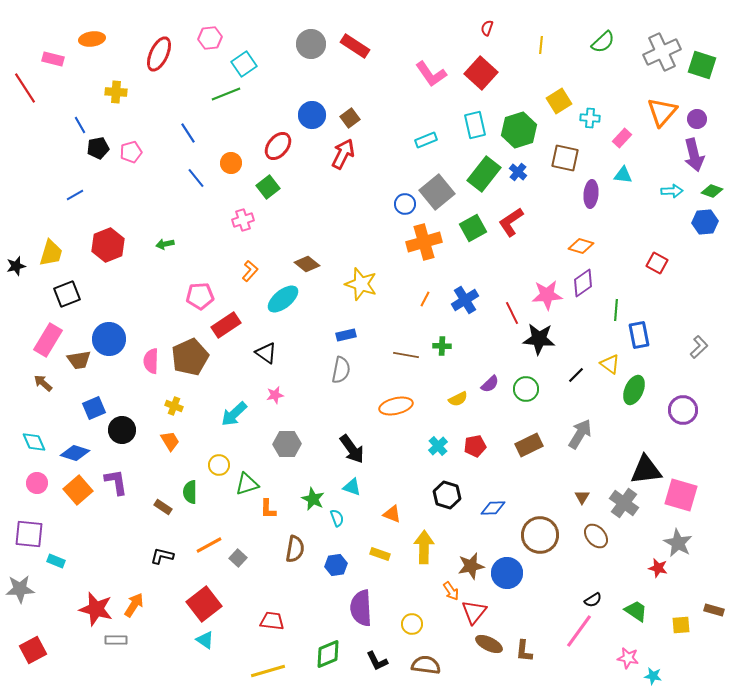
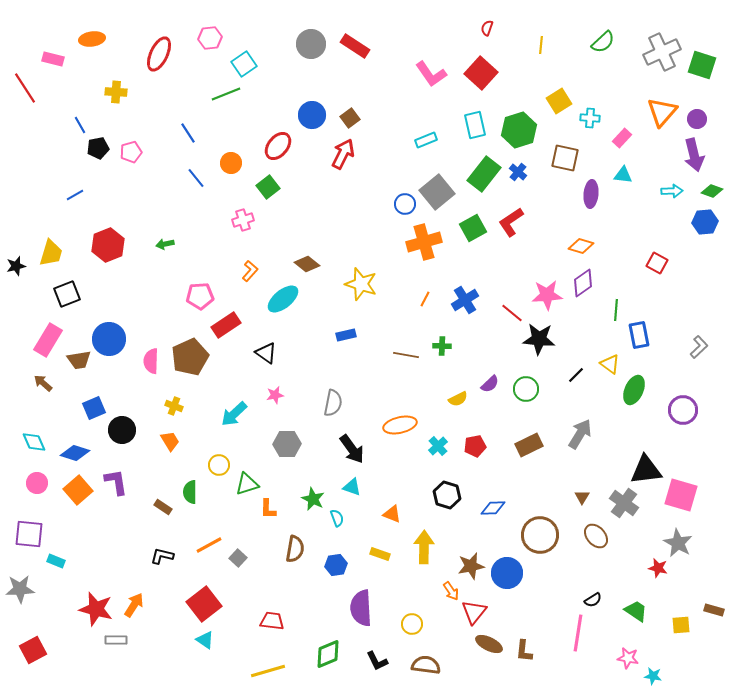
red line at (512, 313): rotated 25 degrees counterclockwise
gray semicircle at (341, 370): moved 8 px left, 33 px down
orange ellipse at (396, 406): moved 4 px right, 19 px down
pink line at (579, 631): moved 1 px left, 2 px down; rotated 27 degrees counterclockwise
